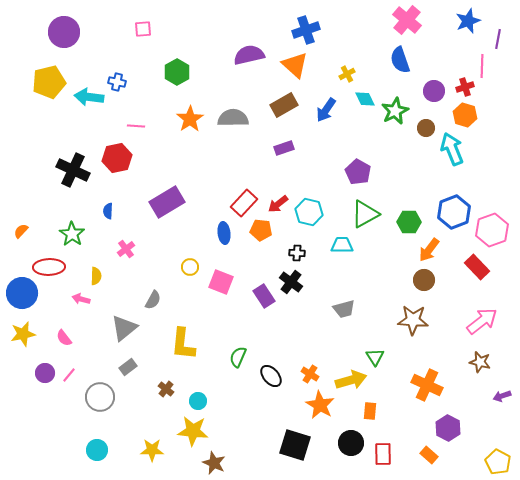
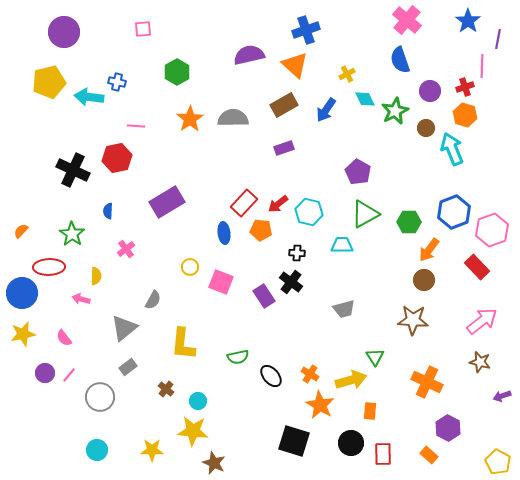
blue star at (468, 21): rotated 15 degrees counterclockwise
purple circle at (434, 91): moved 4 px left
green semicircle at (238, 357): rotated 125 degrees counterclockwise
orange cross at (427, 385): moved 3 px up
black square at (295, 445): moved 1 px left, 4 px up
